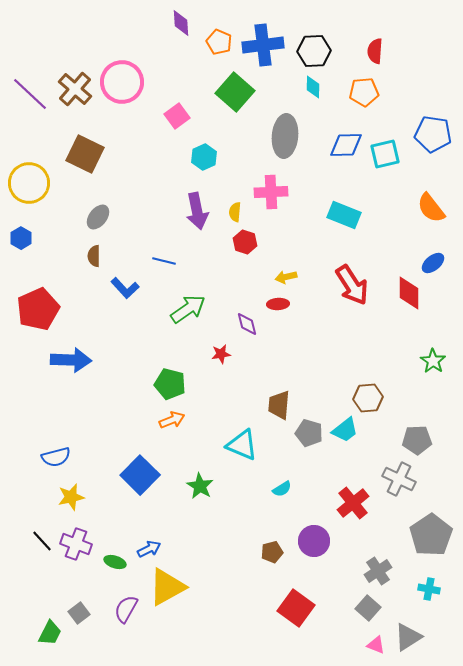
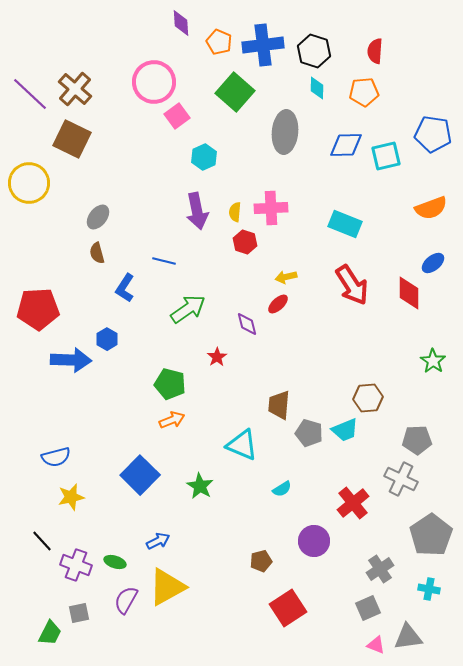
black hexagon at (314, 51): rotated 20 degrees clockwise
pink circle at (122, 82): moved 32 px right
cyan diamond at (313, 87): moved 4 px right, 1 px down
gray ellipse at (285, 136): moved 4 px up
brown square at (85, 154): moved 13 px left, 15 px up
cyan square at (385, 154): moved 1 px right, 2 px down
pink cross at (271, 192): moved 16 px down
orange semicircle at (431, 208): rotated 72 degrees counterclockwise
cyan rectangle at (344, 215): moved 1 px right, 9 px down
blue hexagon at (21, 238): moved 86 px right, 101 px down
brown semicircle at (94, 256): moved 3 px right, 3 px up; rotated 15 degrees counterclockwise
blue L-shape at (125, 288): rotated 76 degrees clockwise
red ellipse at (278, 304): rotated 40 degrees counterclockwise
red pentagon at (38, 309): rotated 21 degrees clockwise
red star at (221, 354): moved 4 px left, 3 px down; rotated 24 degrees counterclockwise
cyan trapezoid at (345, 430): rotated 16 degrees clockwise
gray cross at (399, 479): moved 2 px right
purple cross at (76, 544): moved 21 px down
blue arrow at (149, 549): moved 9 px right, 8 px up
brown pentagon at (272, 552): moved 11 px left, 9 px down
gray cross at (378, 571): moved 2 px right, 2 px up
red square at (296, 608): moved 8 px left; rotated 21 degrees clockwise
gray square at (368, 608): rotated 25 degrees clockwise
purple semicircle at (126, 609): moved 9 px up
gray square at (79, 613): rotated 25 degrees clockwise
gray triangle at (408, 637): rotated 24 degrees clockwise
